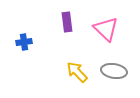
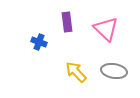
blue cross: moved 15 px right; rotated 28 degrees clockwise
yellow arrow: moved 1 px left
